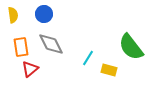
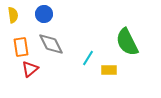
green semicircle: moved 4 px left, 5 px up; rotated 12 degrees clockwise
yellow rectangle: rotated 14 degrees counterclockwise
